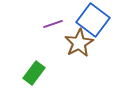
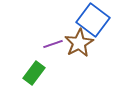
purple line: moved 20 px down
